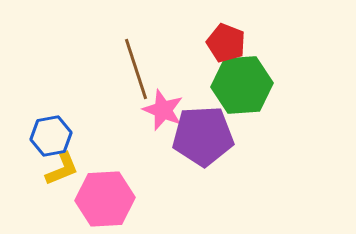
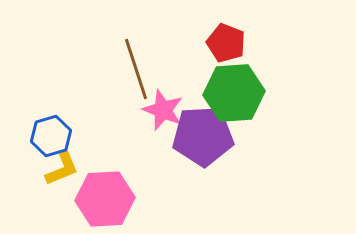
green hexagon: moved 8 px left, 8 px down
blue hexagon: rotated 6 degrees counterclockwise
